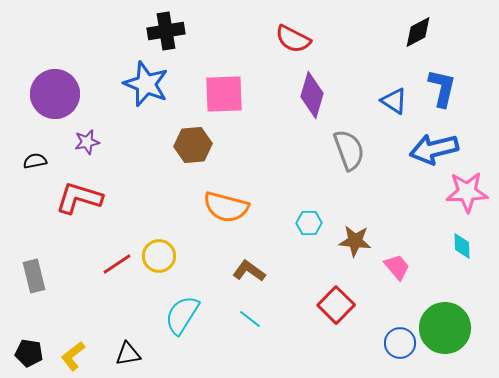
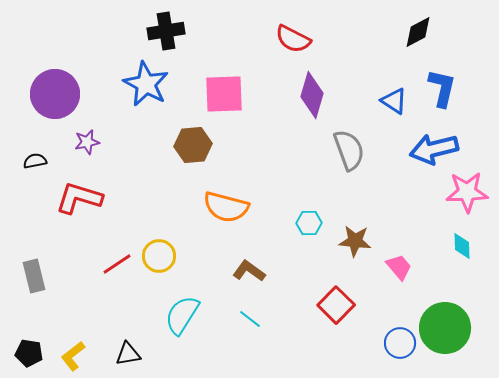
blue star: rotated 6 degrees clockwise
pink trapezoid: moved 2 px right
